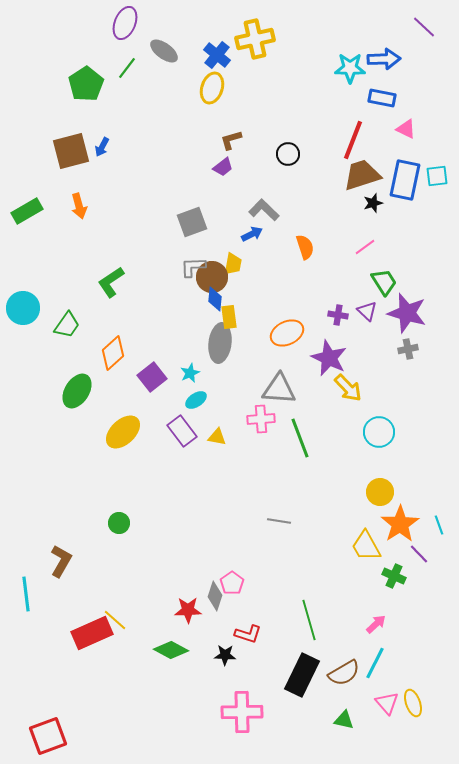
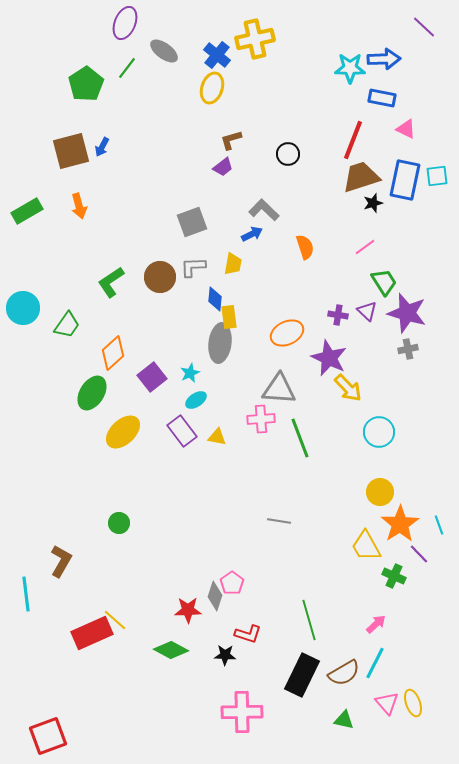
brown trapezoid at (362, 175): moved 1 px left, 2 px down
brown circle at (212, 277): moved 52 px left
green ellipse at (77, 391): moved 15 px right, 2 px down
